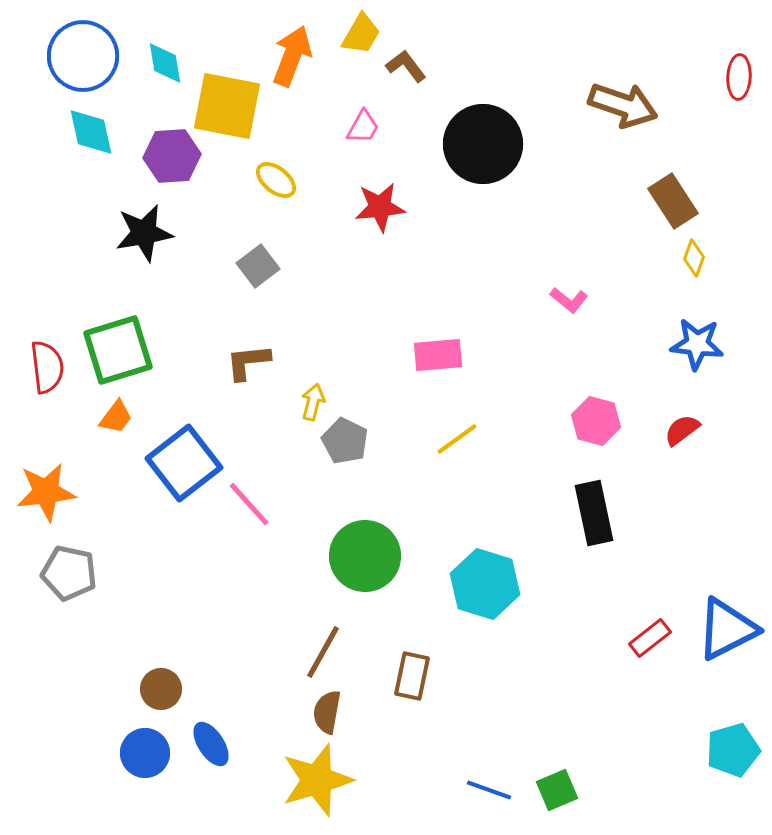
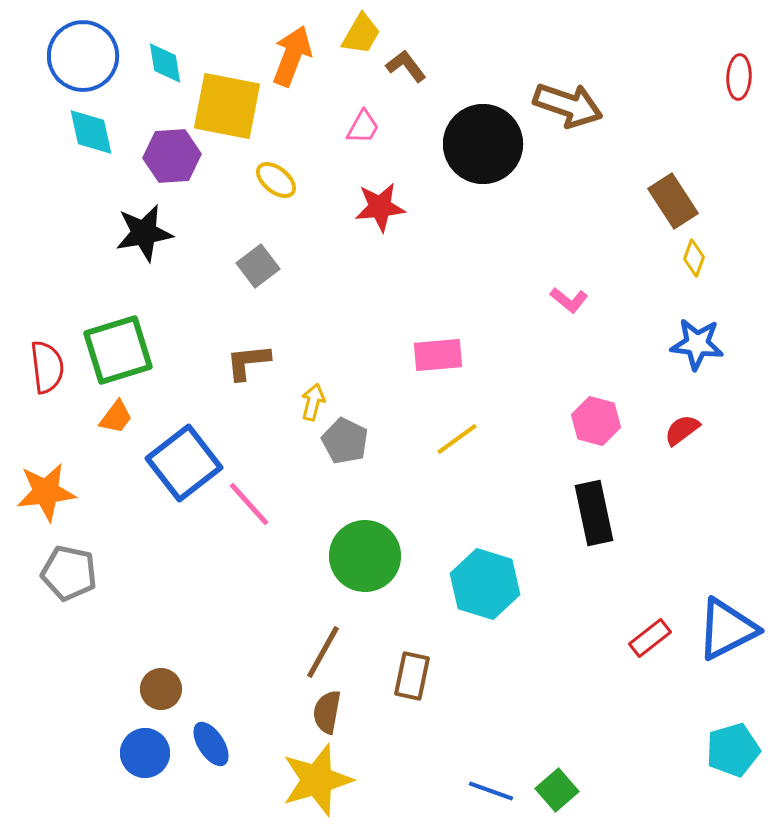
brown arrow at (623, 105): moved 55 px left
blue line at (489, 790): moved 2 px right, 1 px down
green square at (557, 790): rotated 18 degrees counterclockwise
